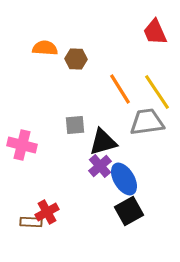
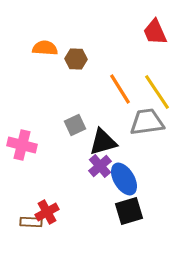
gray square: rotated 20 degrees counterclockwise
black square: rotated 12 degrees clockwise
